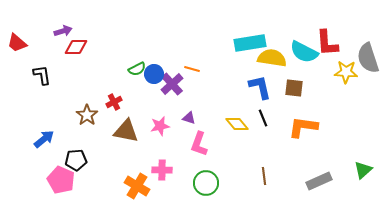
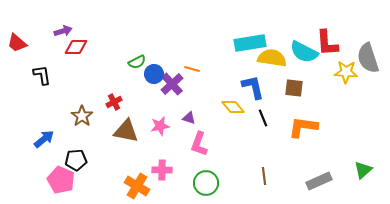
green semicircle: moved 7 px up
blue L-shape: moved 7 px left
brown star: moved 5 px left, 1 px down
yellow diamond: moved 4 px left, 17 px up
